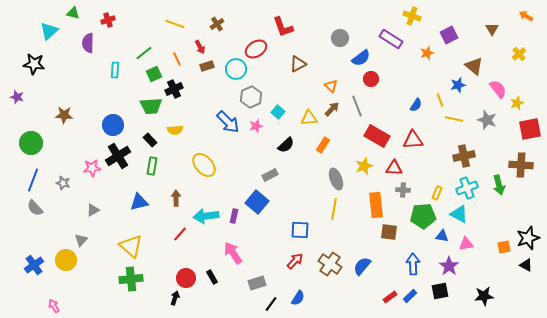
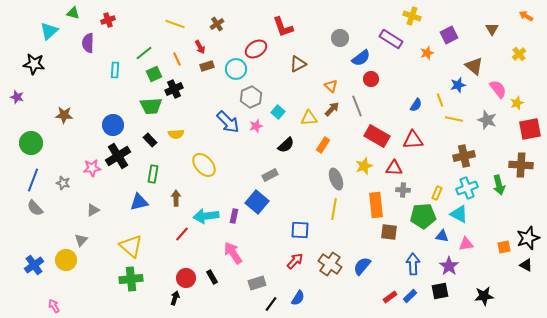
yellow semicircle at (175, 130): moved 1 px right, 4 px down
green rectangle at (152, 166): moved 1 px right, 8 px down
red line at (180, 234): moved 2 px right
